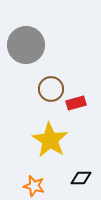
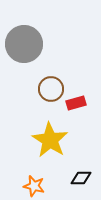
gray circle: moved 2 px left, 1 px up
